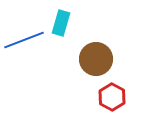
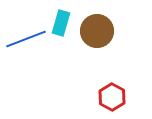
blue line: moved 2 px right, 1 px up
brown circle: moved 1 px right, 28 px up
